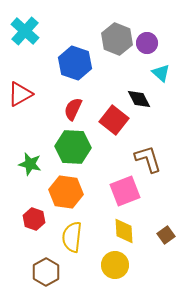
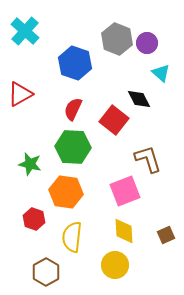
brown square: rotated 12 degrees clockwise
